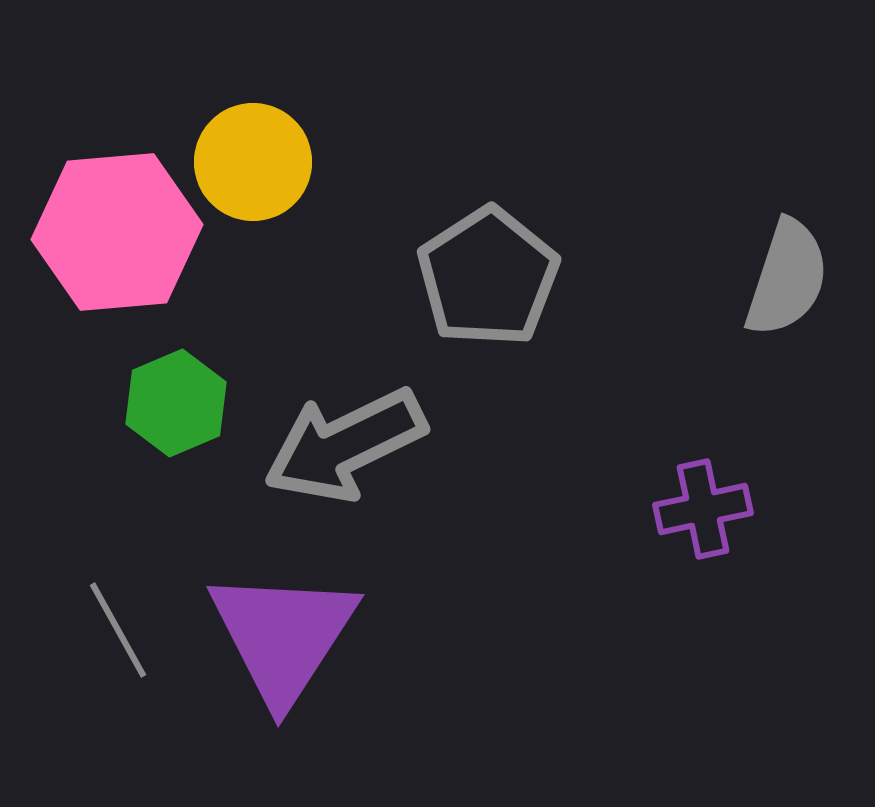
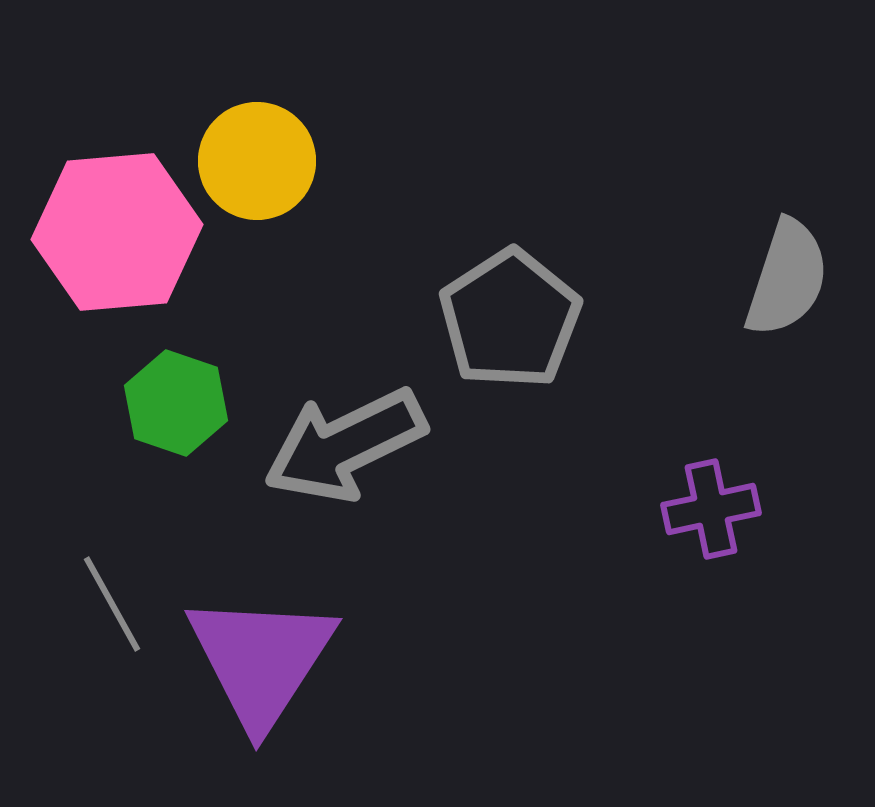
yellow circle: moved 4 px right, 1 px up
gray pentagon: moved 22 px right, 42 px down
green hexagon: rotated 18 degrees counterclockwise
purple cross: moved 8 px right
gray line: moved 6 px left, 26 px up
purple triangle: moved 22 px left, 24 px down
